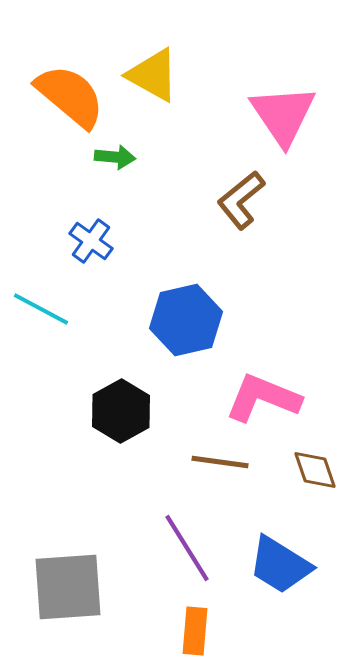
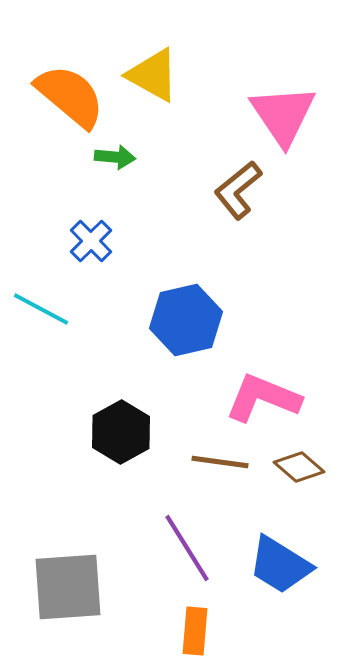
brown L-shape: moved 3 px left, 10 px up
blue cross: rotated 9 degrees clockwise
black hexagon: moved 21 px down
brown diamond: moved 16 px left, 3 px up; rotated 30 degrees counterclockwise
